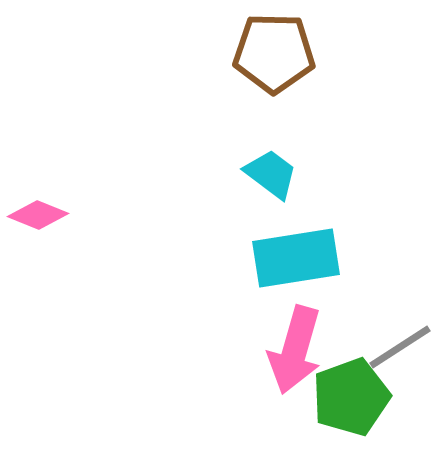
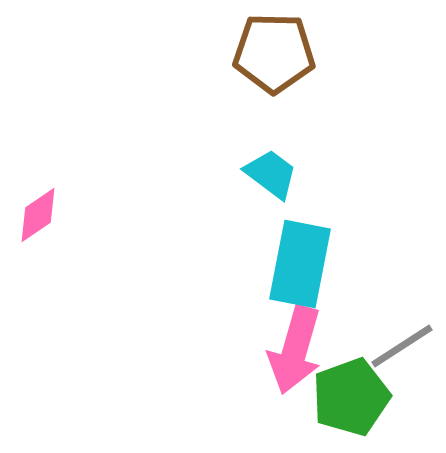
pink diamond: rotated 56 degrees counterclockwise
cyan rectangle: moved 4 px right, 6 px down; rotated 70 degrees counterclockwise
gray line: moved 2 px right, 1 px up
